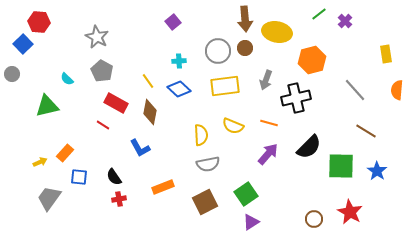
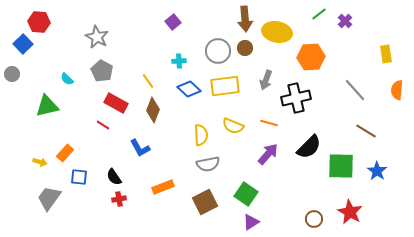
orange hexagon at (312, 60): moved 1 px left, 3 px up; rotated 12 degrees clockwise
blue diamond at (179, 89): moved 10 px right
brown diamond at (150, 112): moved 3 px right, 2 px up; rotated 10 degrees clockwise
yellow arrow at (40, 162): rotated 40 degrees clockwise
green square at (246, 194): rotated 20 degrees counterclockwise
